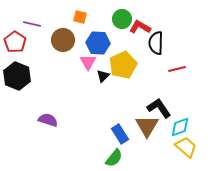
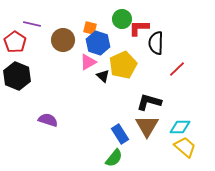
orange square: moved 10 px right, 11 px down
red L-shape: moved 1 px left, 1 px down; rotated 30 degrees counterclockwise
blue hexagon: rotated 15 degrees clockwise
pink triangle: rotated 30 degrees clockwise
red line: rotated 30 degrees counterclockwise
black triangle: rotated 32 degrees counterclockwise
black L-shape: moved 10 px left, 6 px up; rotated 40 degrees counterclockwise
cyan diamond: rotated 20 degrees clockwise
yellow trapezoid: moved 1 px left
